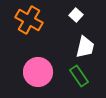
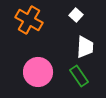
white trapezoid: rotated 10 degrees counterclockwise
